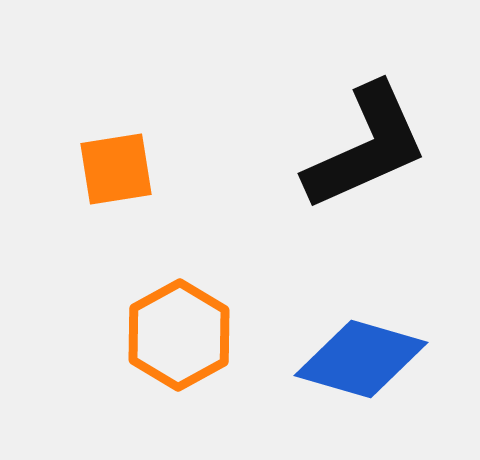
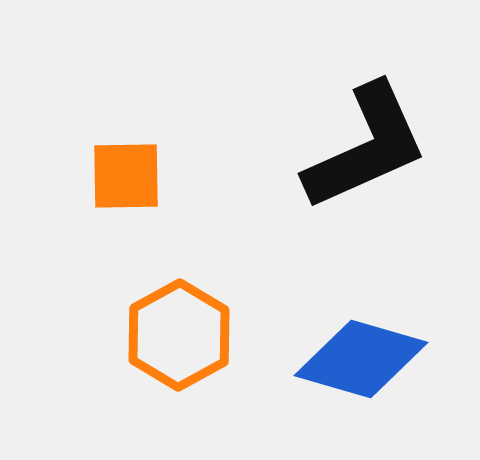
orange square: moved 10 px right, 7 px down; rotated 8 degrees clockwise
